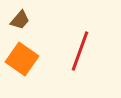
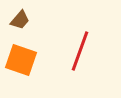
orange square: moved 1 px left, 1 px down; rotated 16 degrees counterclockwise
